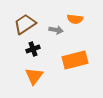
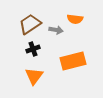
brown trapezoid: moved 5 px right
orange rectangle: moved 2 px left, 1 px down
